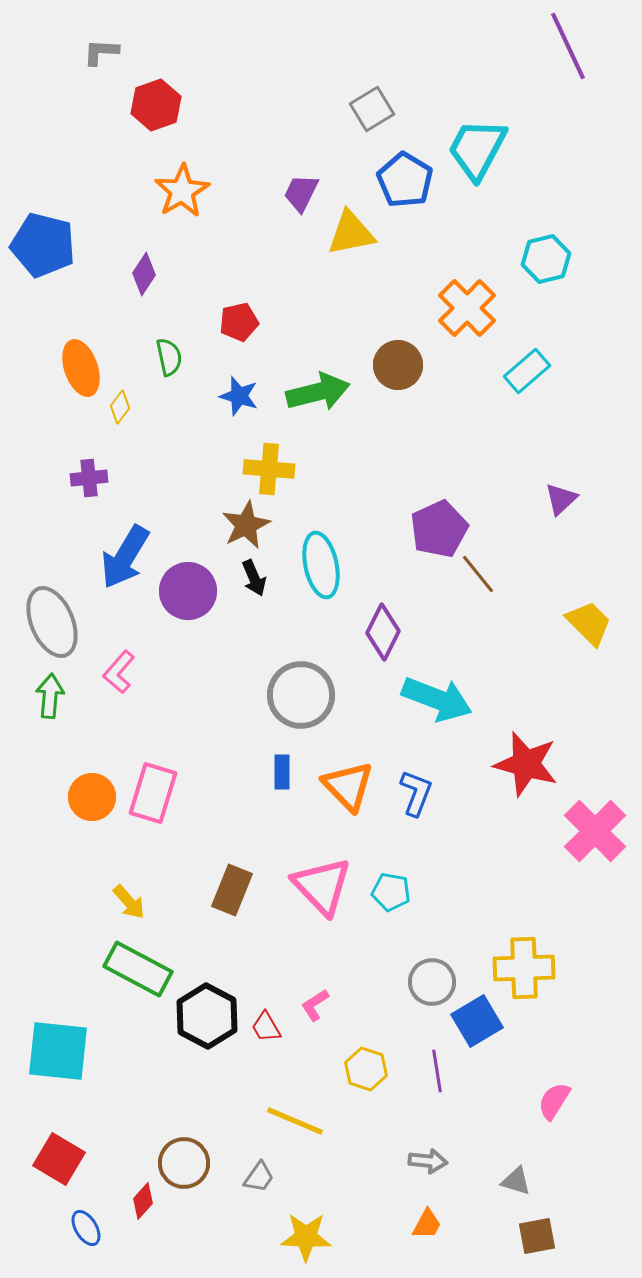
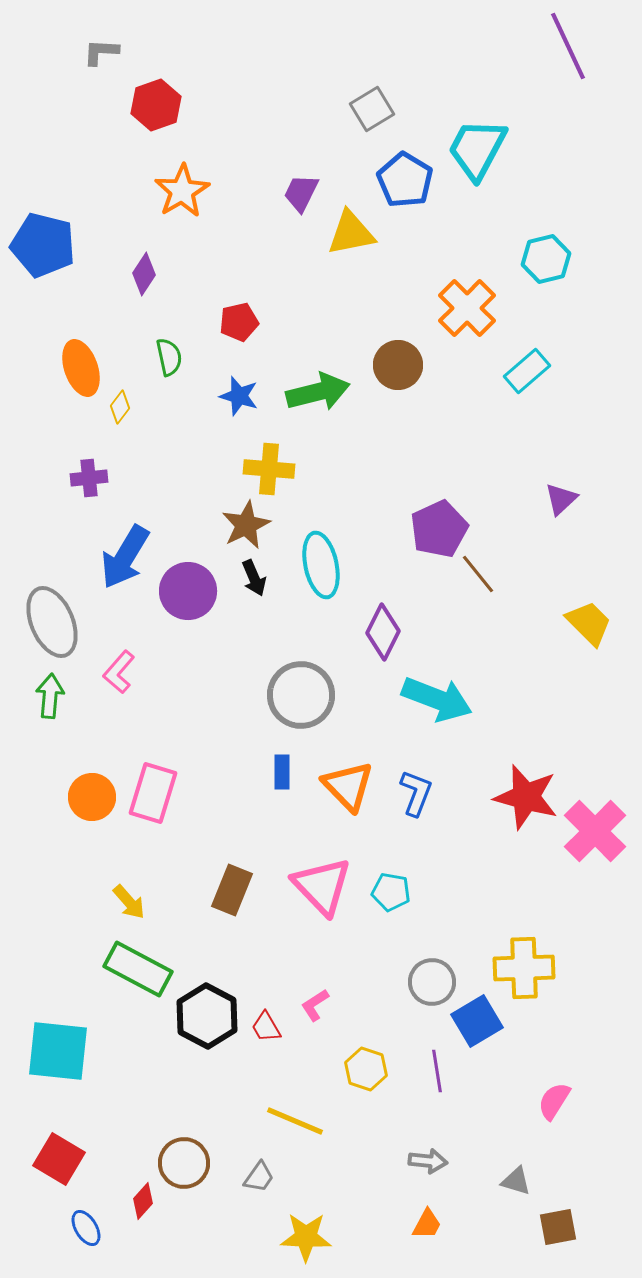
red star at (526, 764): moved 33 px down
brown square at (537, 1236): moved 21 px right, 9 px up
